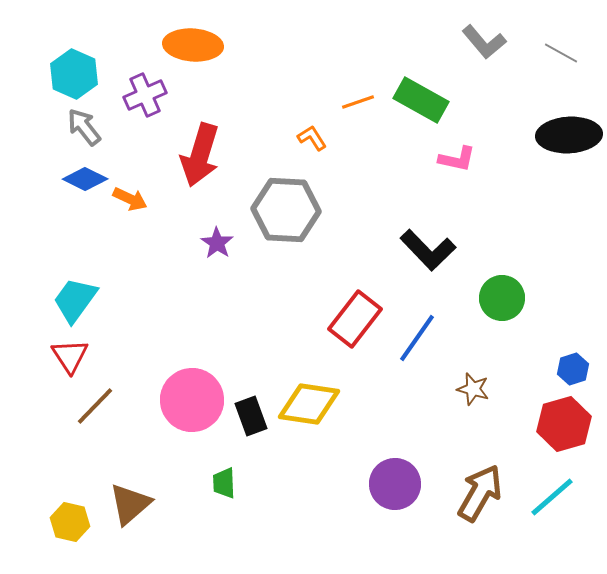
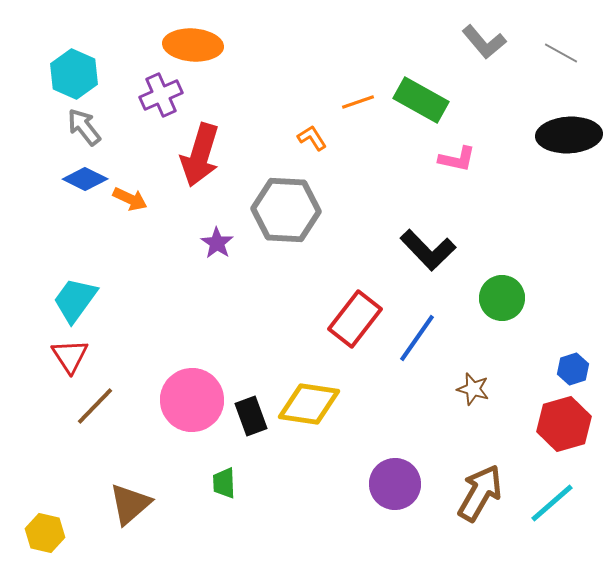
purple cross: moved 16 px right
cyan line: moved 6 px down
yellow hexagon: moved 25 px left, 11 px down
